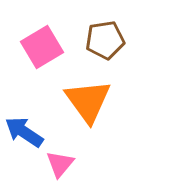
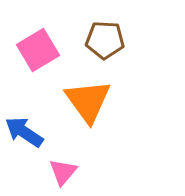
brown pentagon: rotated 12 degrees clockwise
pink square: moved 4 px left, 3 px down
pink triangle: moved 3 px right, 8 px down
